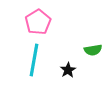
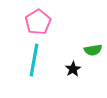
black star: moved 5 px right, 1 px up
